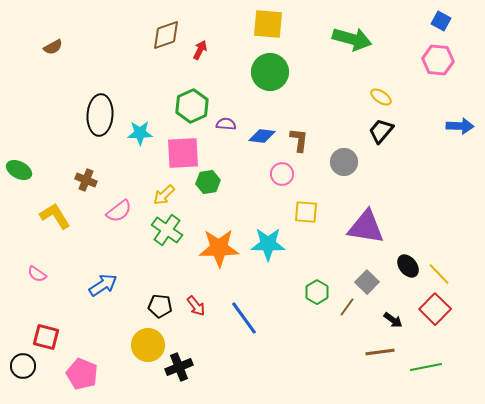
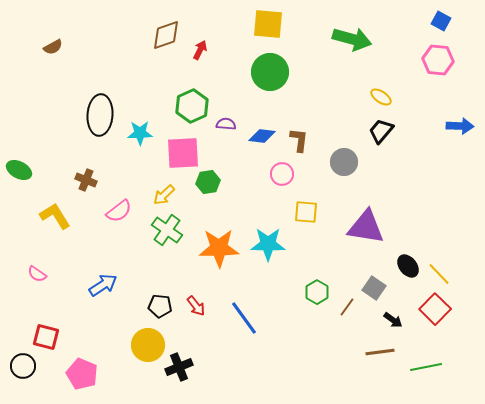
gray square at (367, 282): moved 7 px right, 6 px down; rotated 10 degrees counterclockwise
